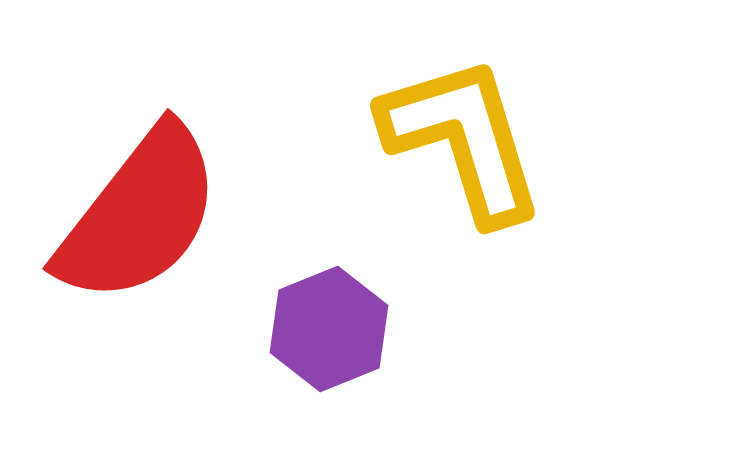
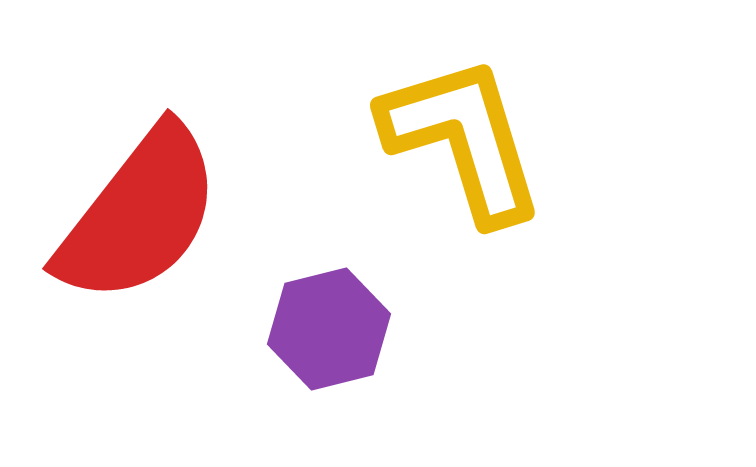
purple hexagon: rotated 8 degrees clockwise
